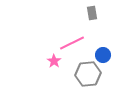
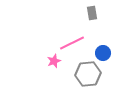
blue circle: moved 2 px up
pink star: rotated 16 degrees clockwise
